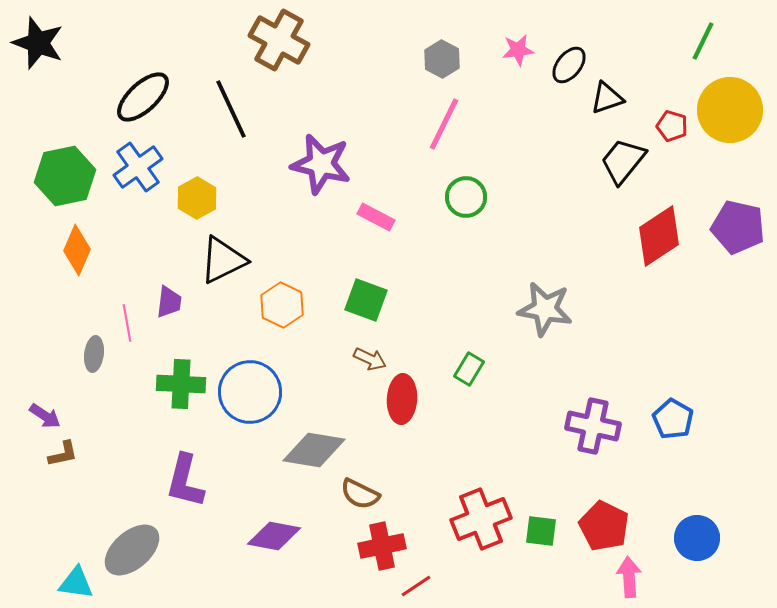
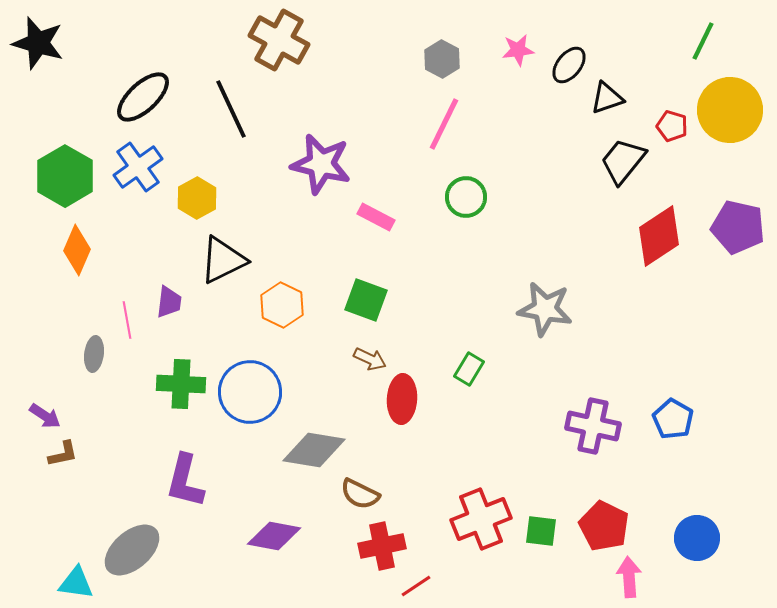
black star at (38, 43): rotated 4 degrees counterclockwise
green hexagon at (65, 176): rotated 18 degrees counterclockwise
pink line at (127, 323): moved 3 px up
